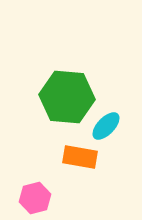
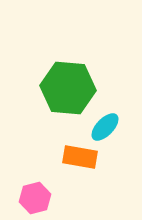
green hexagon: moved 1 px right, 9 px up
cyan ellipse: moved 1 px left, 1 px down
